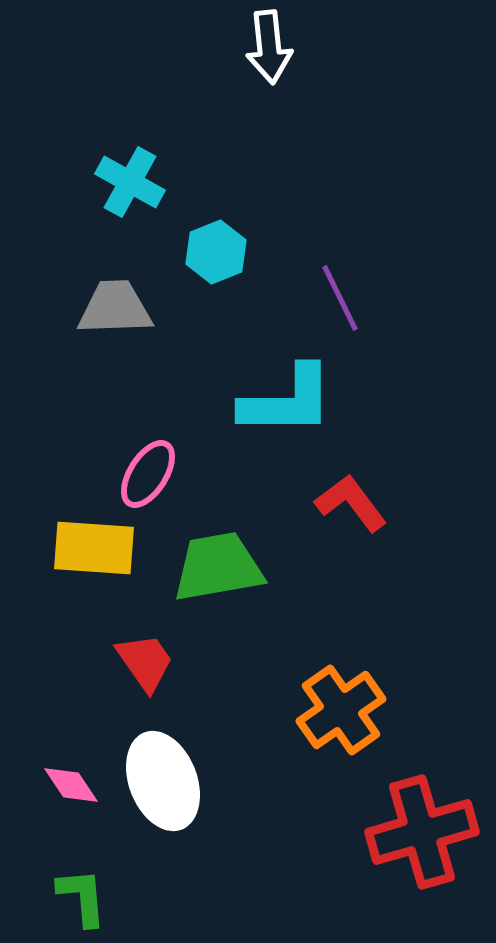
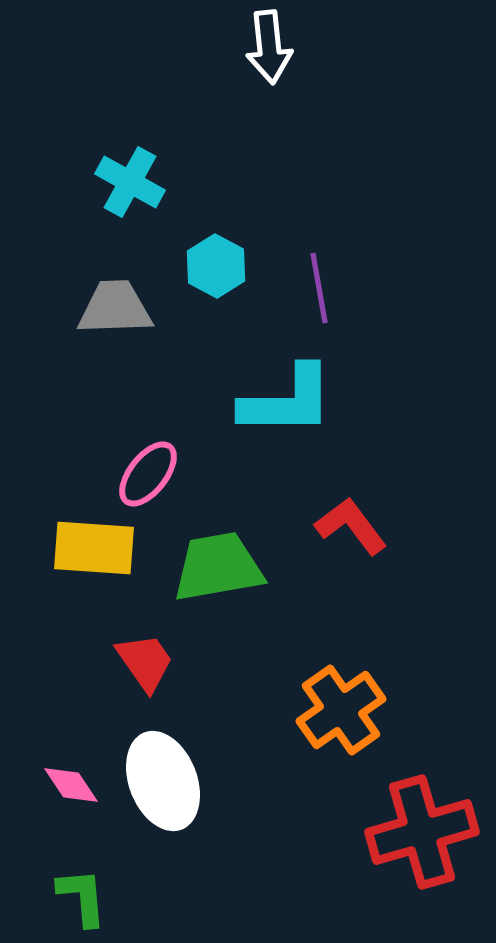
cyan hexagon: moved 14 px down; rotated 10 degrees counterclockwise
purple line: moved 21 px left, 10 px up; rotated 16 degrees clockwise
pink ellipse: rotated 6 degrees clockwise
red L-shape: moved 23 px down
